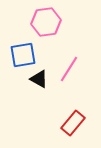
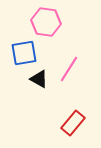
pink hexagon: rotated 16 degrees clockwise
blue square: moved 1 px right, 2 px up
